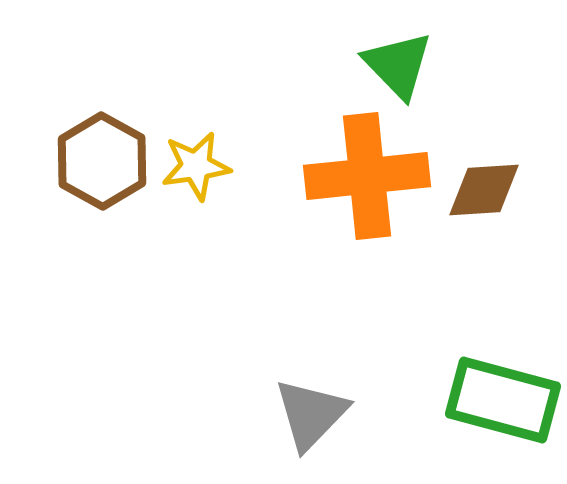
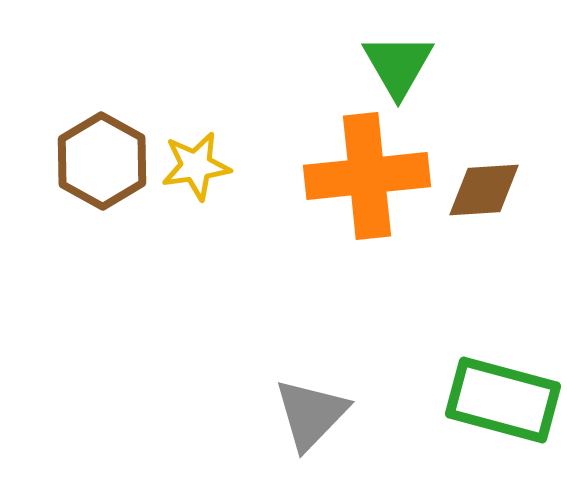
green triangle: rotated 14 degrees clockwise
